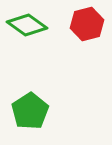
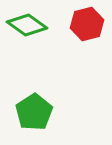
green pentagon: moved 4 px right, 1 px down
